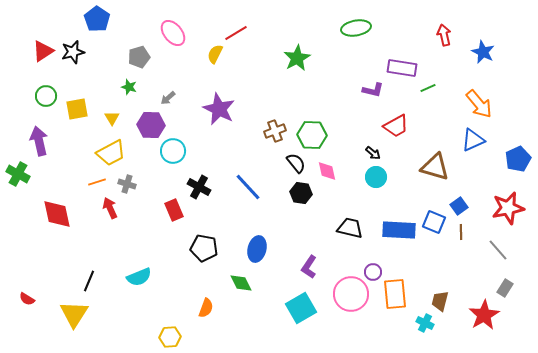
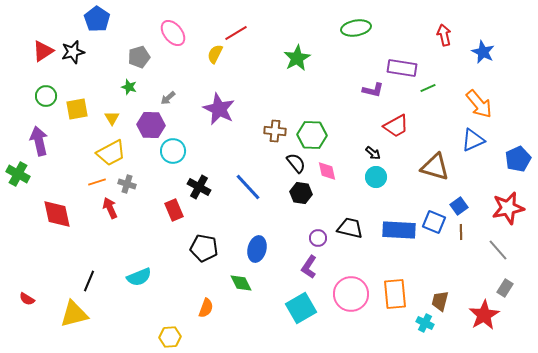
brown cross at (275, 131): rotated 25 degrees clockwise
purple circle at (373, 272): moved 55 px left, 34 px up
yellow triangle at (74, 314): rotated 44 degrees clockwise
